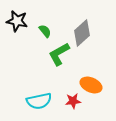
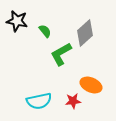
gray diamond: moved 3 px right
green L-shape: moved 2 px right
